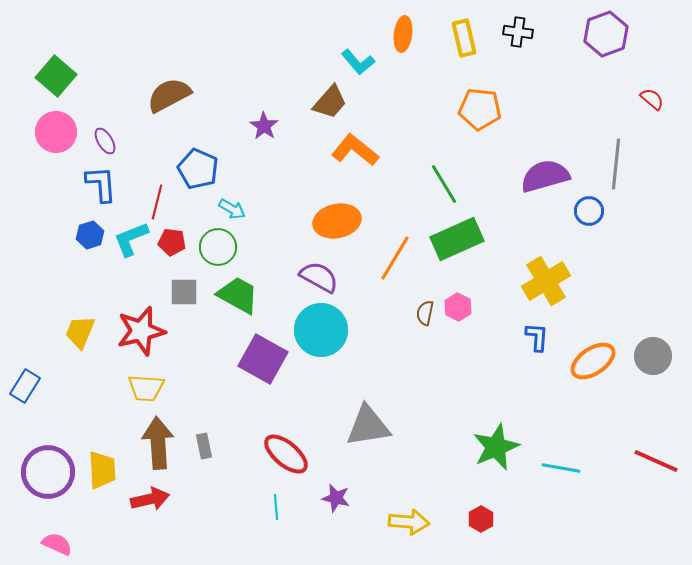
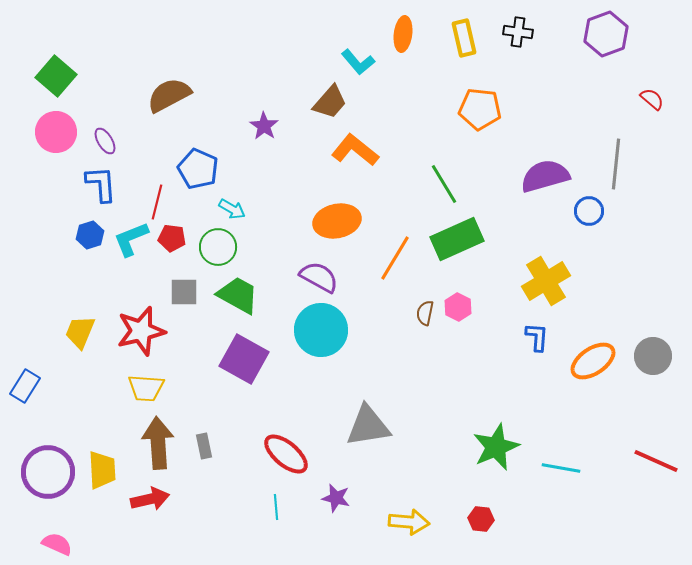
red pentagon at (172, 242): moved 4 px up
purple square at (263, 359): moved 19 px left
red hexagon at (481, 519): rotated 25 degrees counterclockwise
